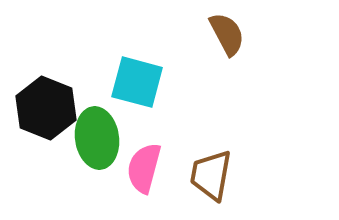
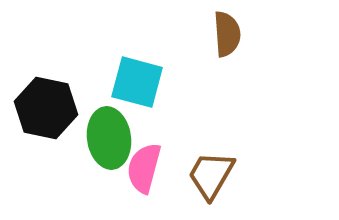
brown semicircle: rotated 24 degrees clockwise
black hexagon: rotated 10 degrees counterclockwise
green ellipse: moved 12 px right
brown trapezoid: rotated 20 degrees clockwise
